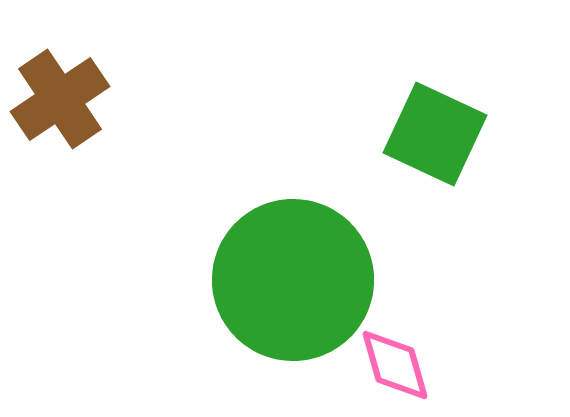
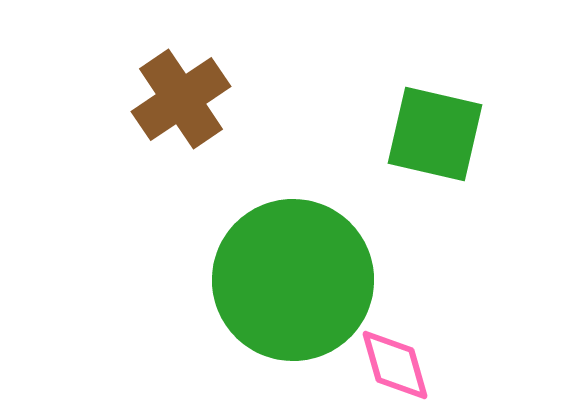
brown cross: moved 121 px right
green square: rotated 12 degrees counterclockwise
